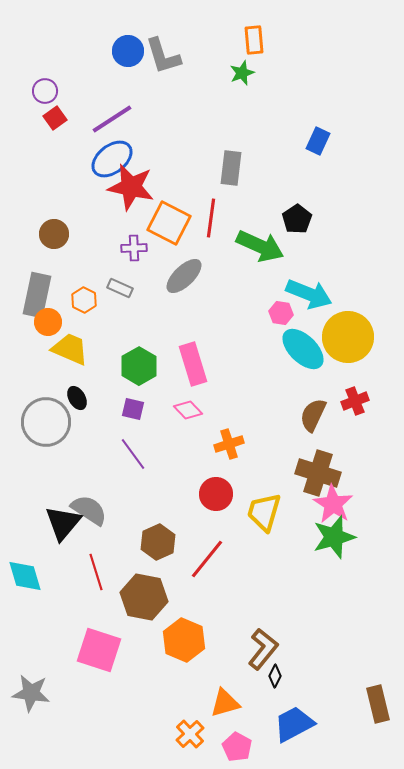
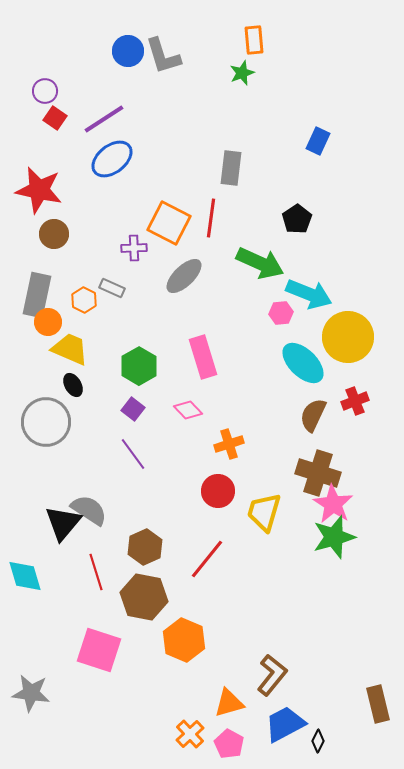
red square at (55, 118): rotated 20 degrees counterclockwise
purple line at (112, 119): moved 8 px left
red star at (131, 187): moved 92 px left, 3 px down
green arrow at (260, 246): moved 17 px down
gray rectangle at (120, 288): moved 8 px left
pink hexagon at (281, 313): rotated 15 degrees counterclockwise
cyan ellipse at (303, 349): moved 14 px down
pink rectangle at (193, 364): moved 10 px right, 7 px up
black ellipse at (77, 398): moved 4 px left, 13 px up
purple square at (133, 409): rotated 25 degrees clockwise
red circle at (216, 494): moved 2 px right, 3 px up
brown hexagon at (158, 542): moved 13 px left, 5 px down
brown L-shape at (263, 649): moved 9 px right, 26 px down
black diamond at (275, 676): moved 43 px right, 65 px down
orange triangle at (225, 703): moved 4 px right
blue trapezoid at (294, 724): moved 9 px left
pink pentagon at (237, 747): moved 8 px left, 3 px up
